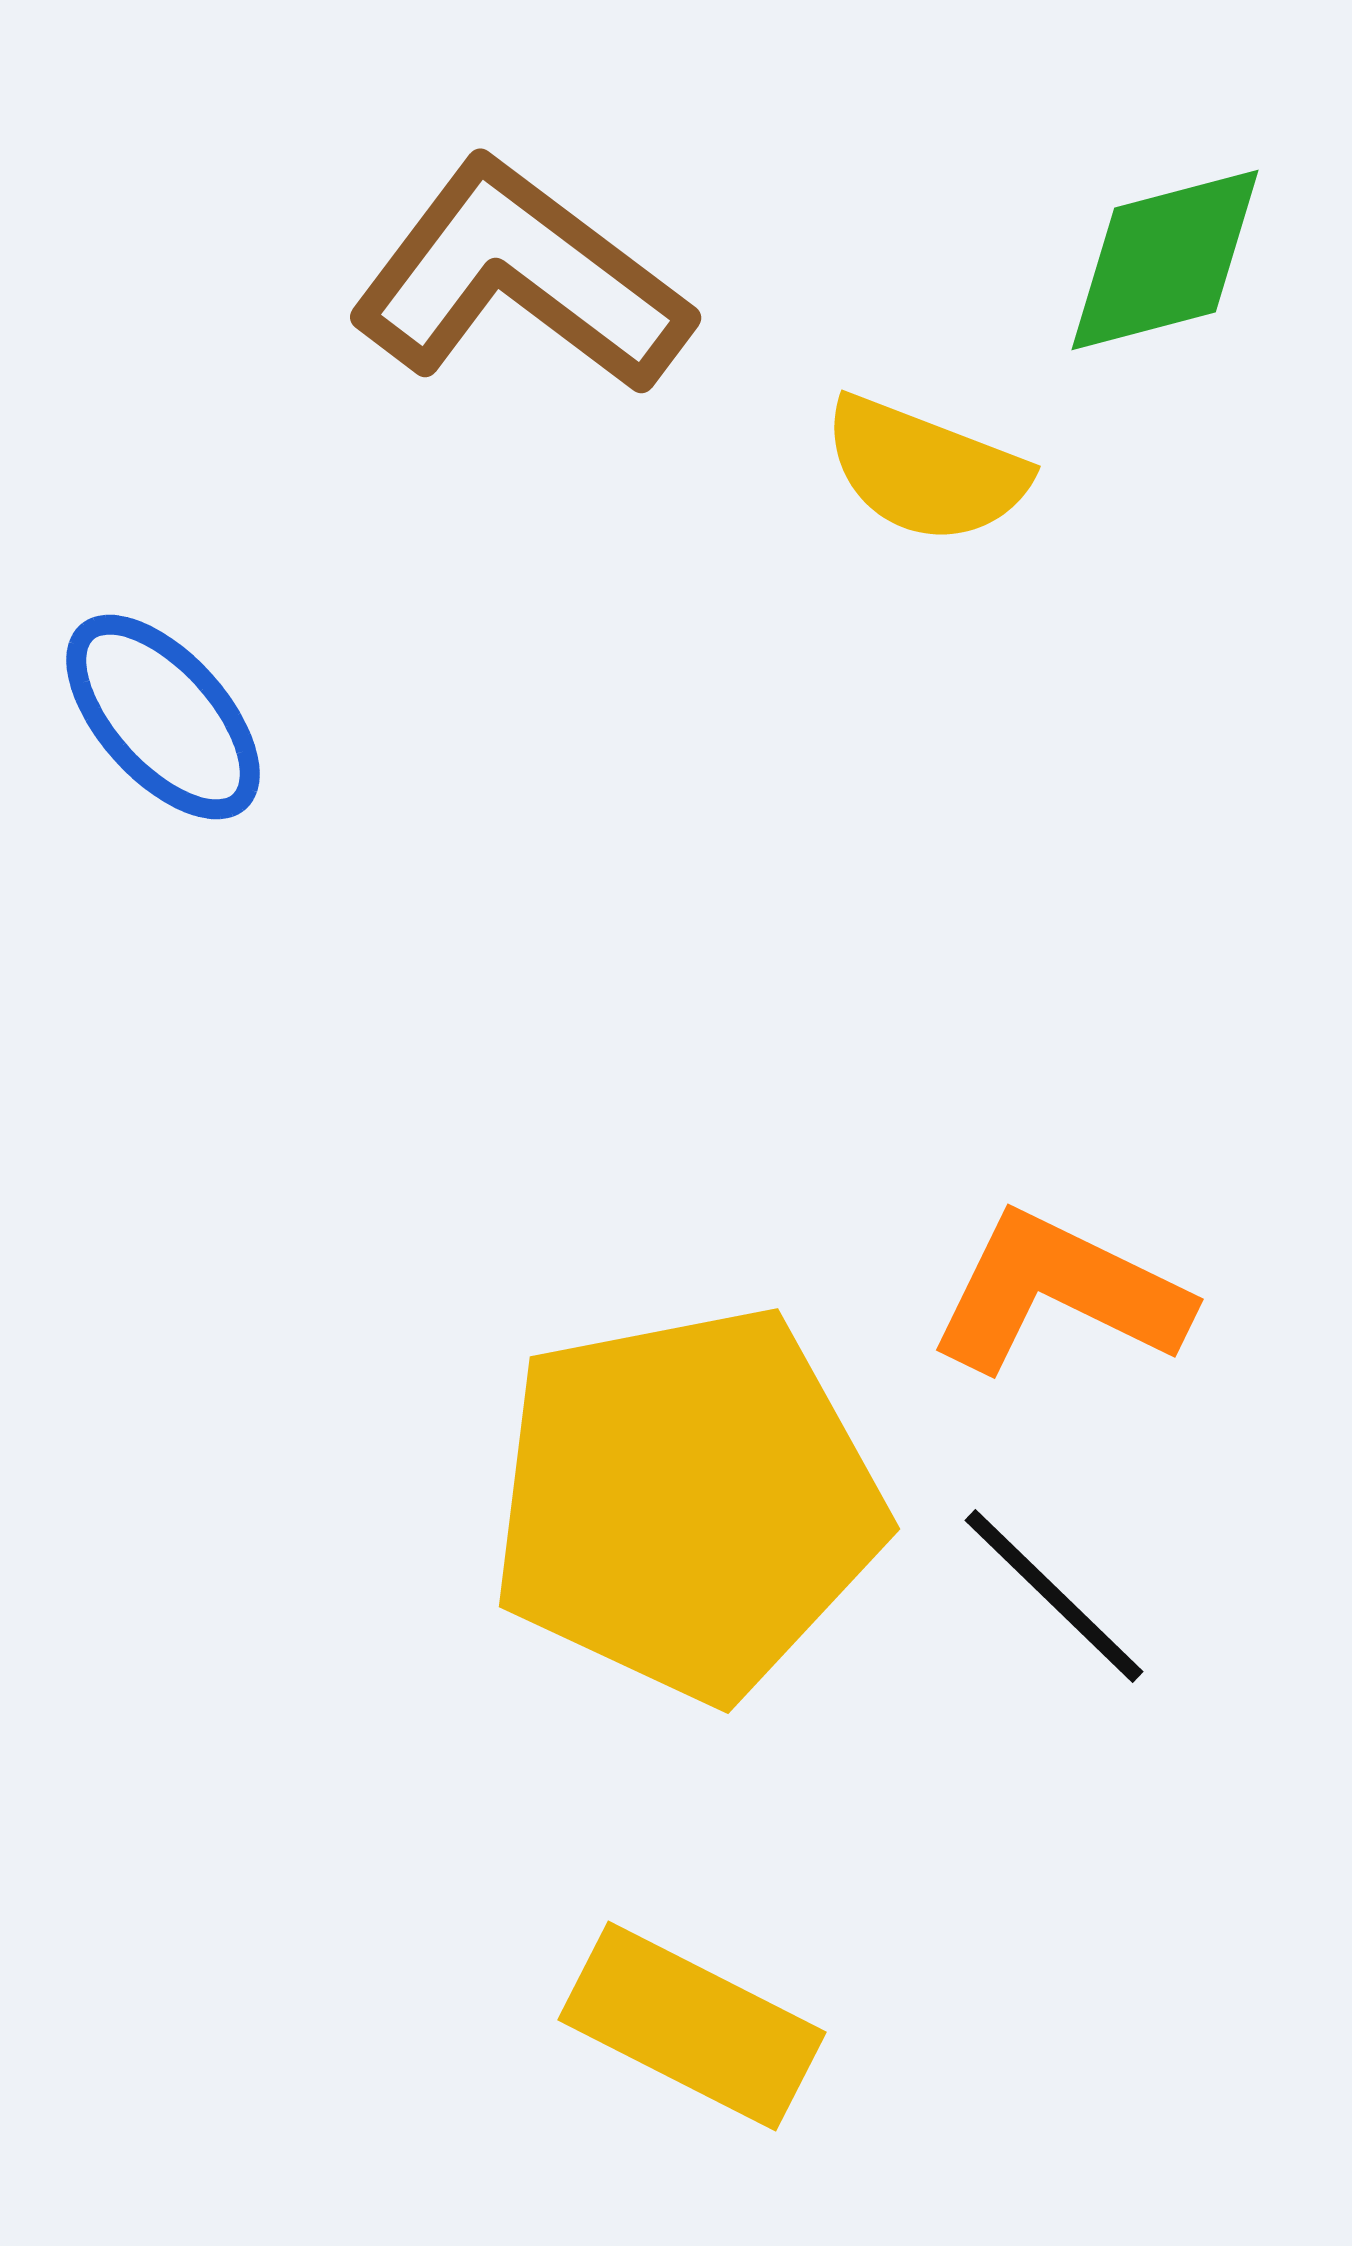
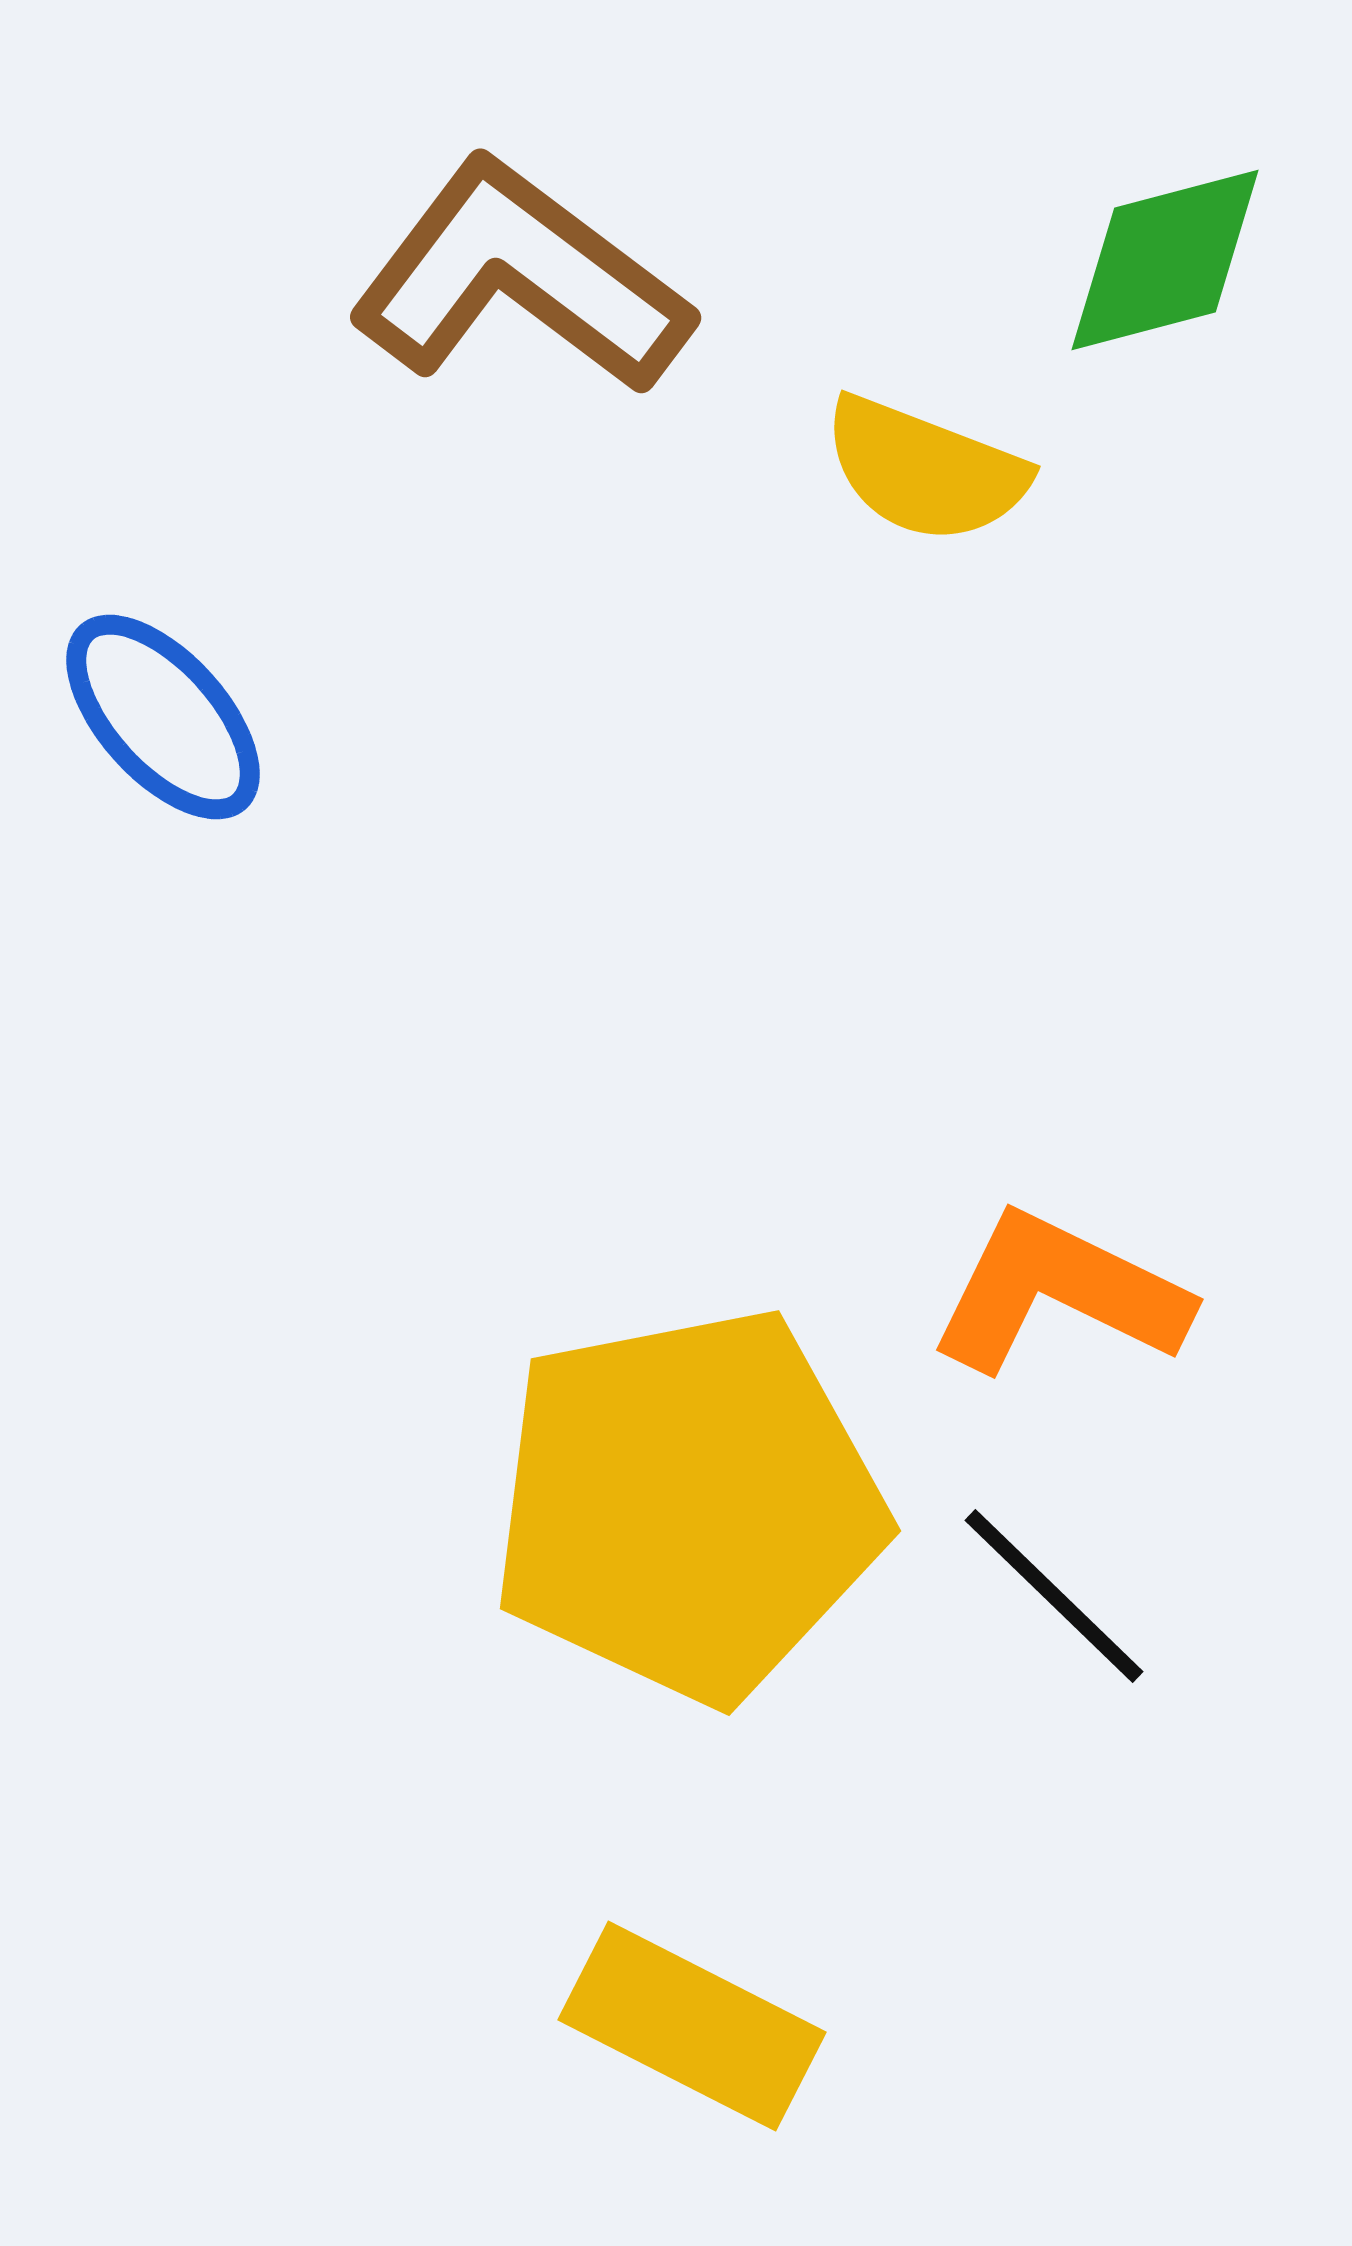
yellow pentagon: moved 1 px right, 2 px down
